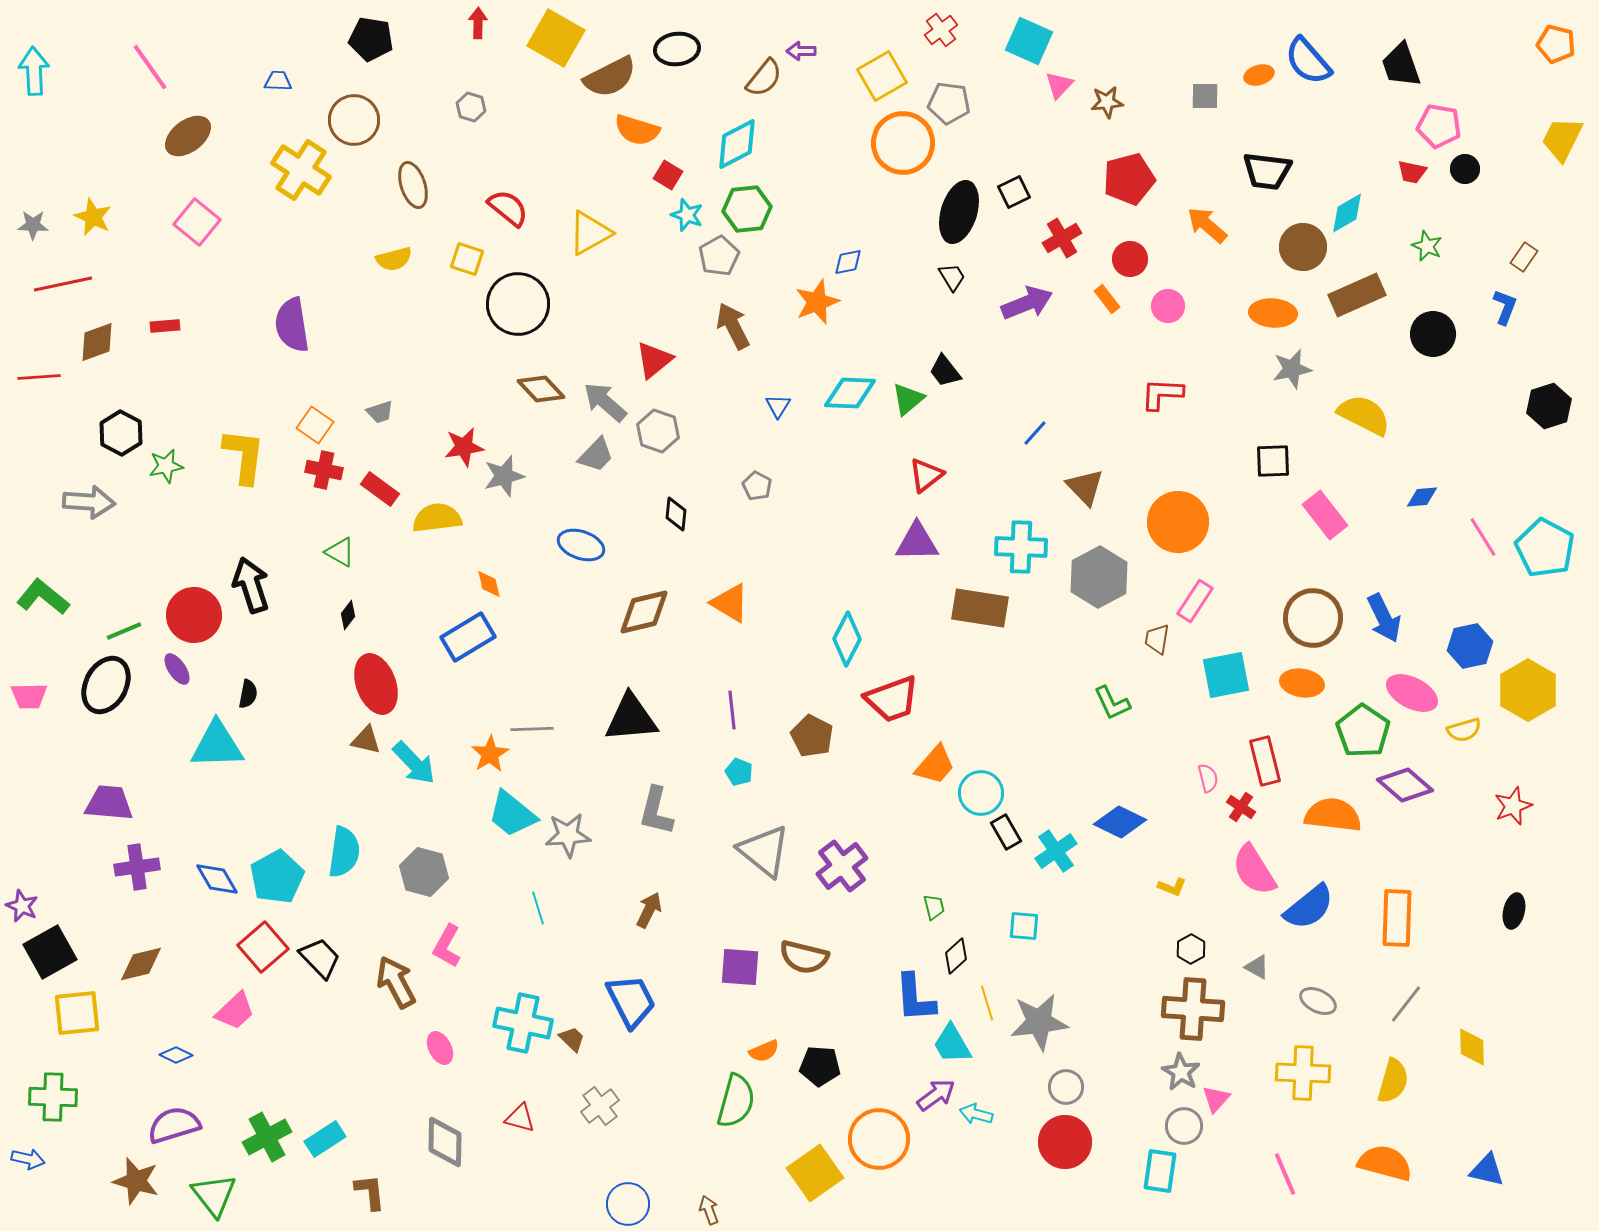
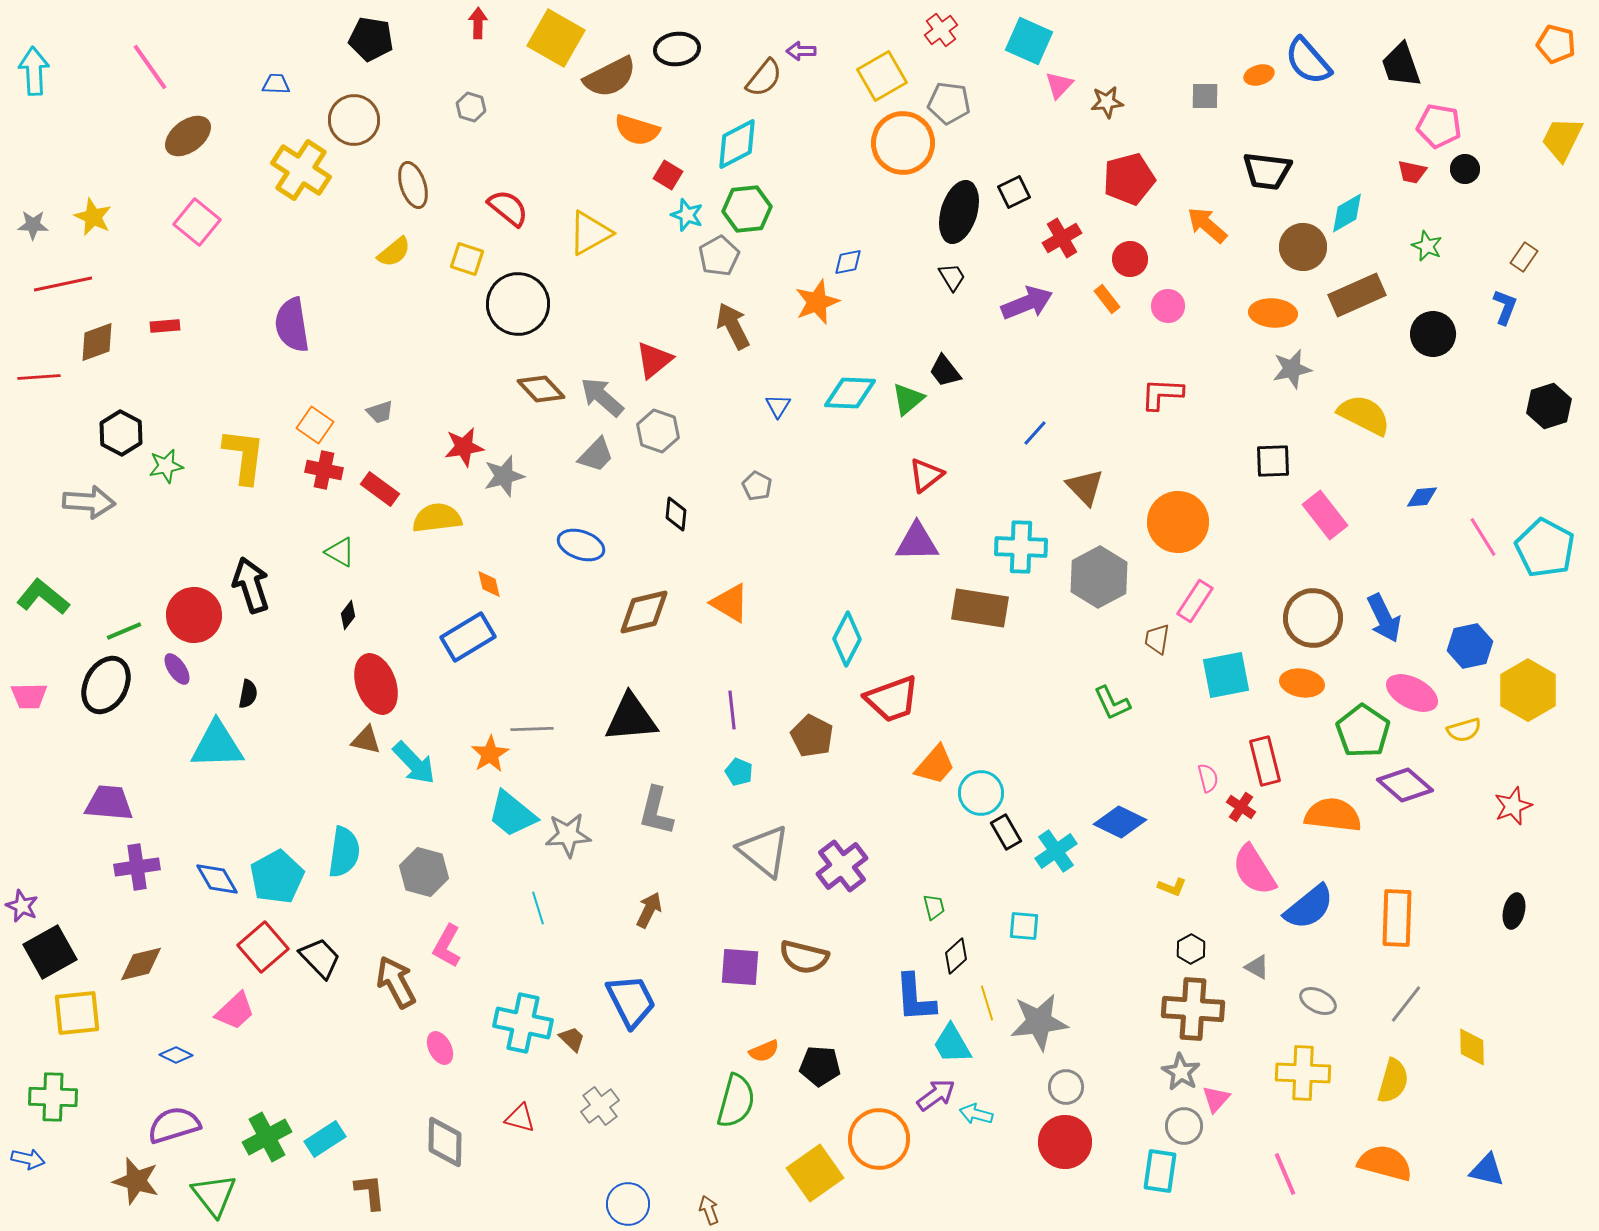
blue trapezoid at (278, 81): moved 2 px left, 3 px down
yellow semicircle at (394, 259): moved 7 px up; rotated 24 degrees counterclockwise
gray arrow at (605, 402): moved 3 px left, 5 px up
